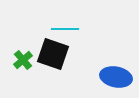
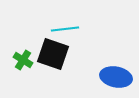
cyan line: rotated 8 degrees counterclockwise
green cross: rotated 18 degrees counterclockwise
